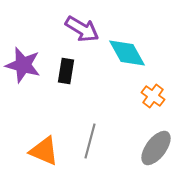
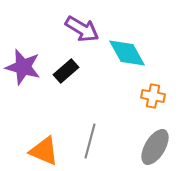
purple star: moved 2 px down
black rectangle: rotated 40 degrees clockwise
orange cross: rotated 25 degrees counterclockwise
gray ellipse: moved 1 px left, 1 px up; rotated 6 degrees counterclockwise
